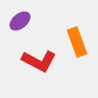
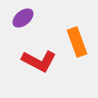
purple ellipse: moved 3 px right, 3 px up
